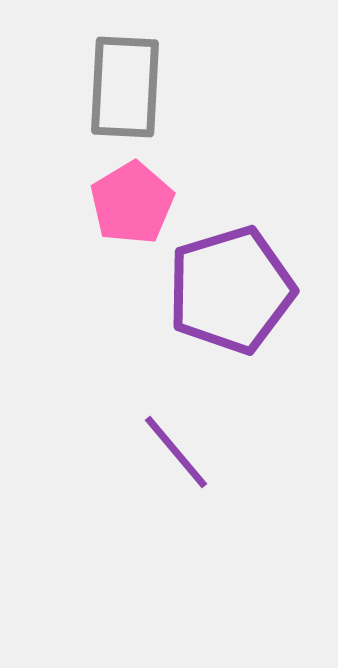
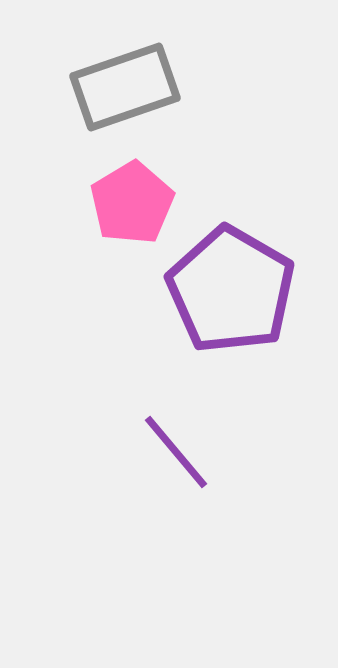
gray rectangle: rotated 68 degrees clockwise
purple pentagon: rotated 25 degrees counterclockwise
